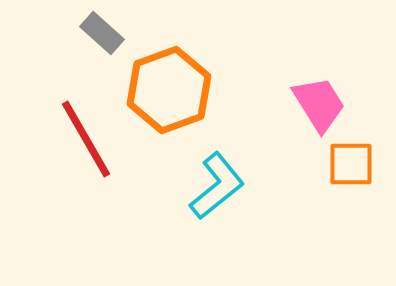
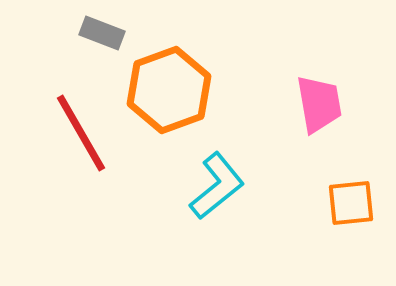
gray rectangle: rotated 21 degrees counterclockwise
pink trapezoid: rotated 22 degrees clockwise
red line: moved 5 px left, 6 px up
orange square: moved 39 px down; rotated 6 degrees counterclockwise
